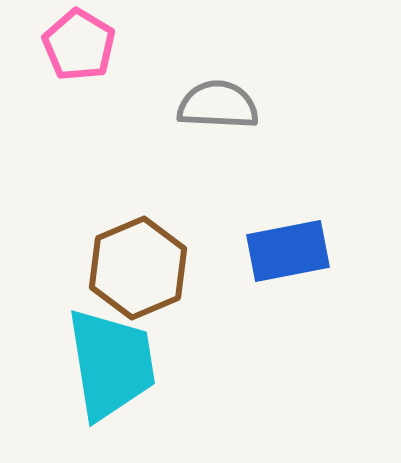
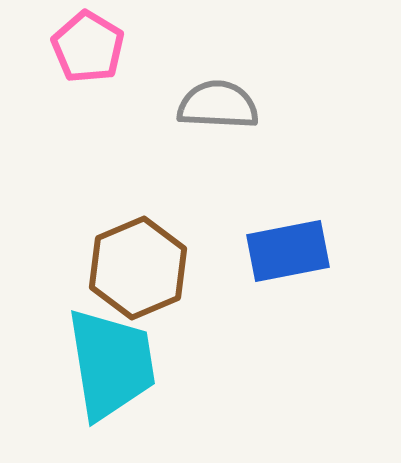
pink pentagon: moved 9 px right, 2 px down
